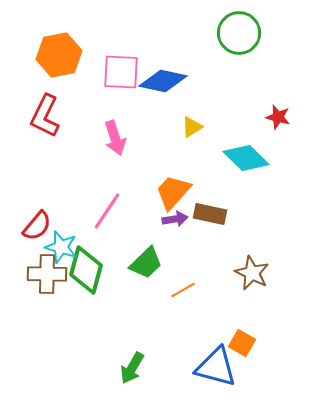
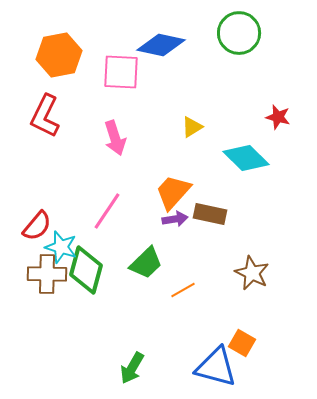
blue diamond: moved 2 px left, 36 px up
